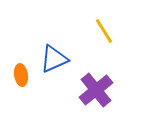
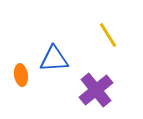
yellow line: moved 4 px right, 4 px down
blue triangle: rotated 20 degrees clockwise
